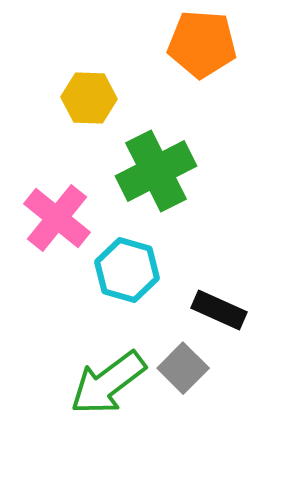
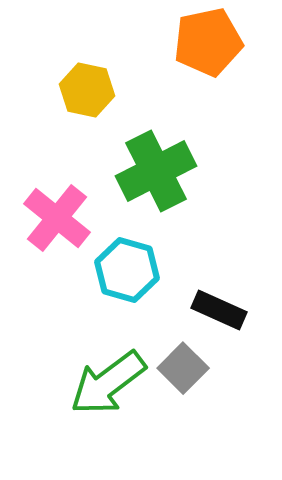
orange pentagon: moved 6 px right, 2 px up; rotated 16 degrees counterclockwise
yellow hexagon: moved 2 px left, 8 px up; rotated 10 degrees clockwise
